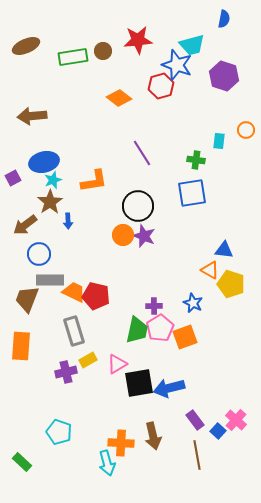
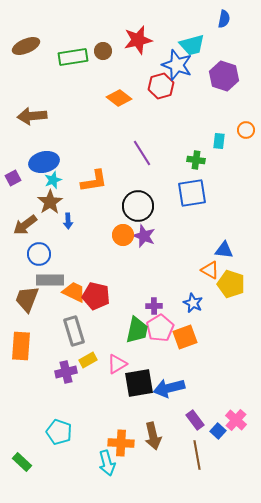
red star at (138, 40): rotated 8 degrees counterclockwise
